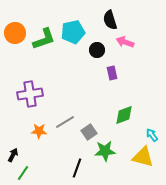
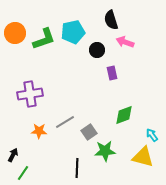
black semicircle: moved 1 px right
black line: rotated 18 degrees counterclockwise
